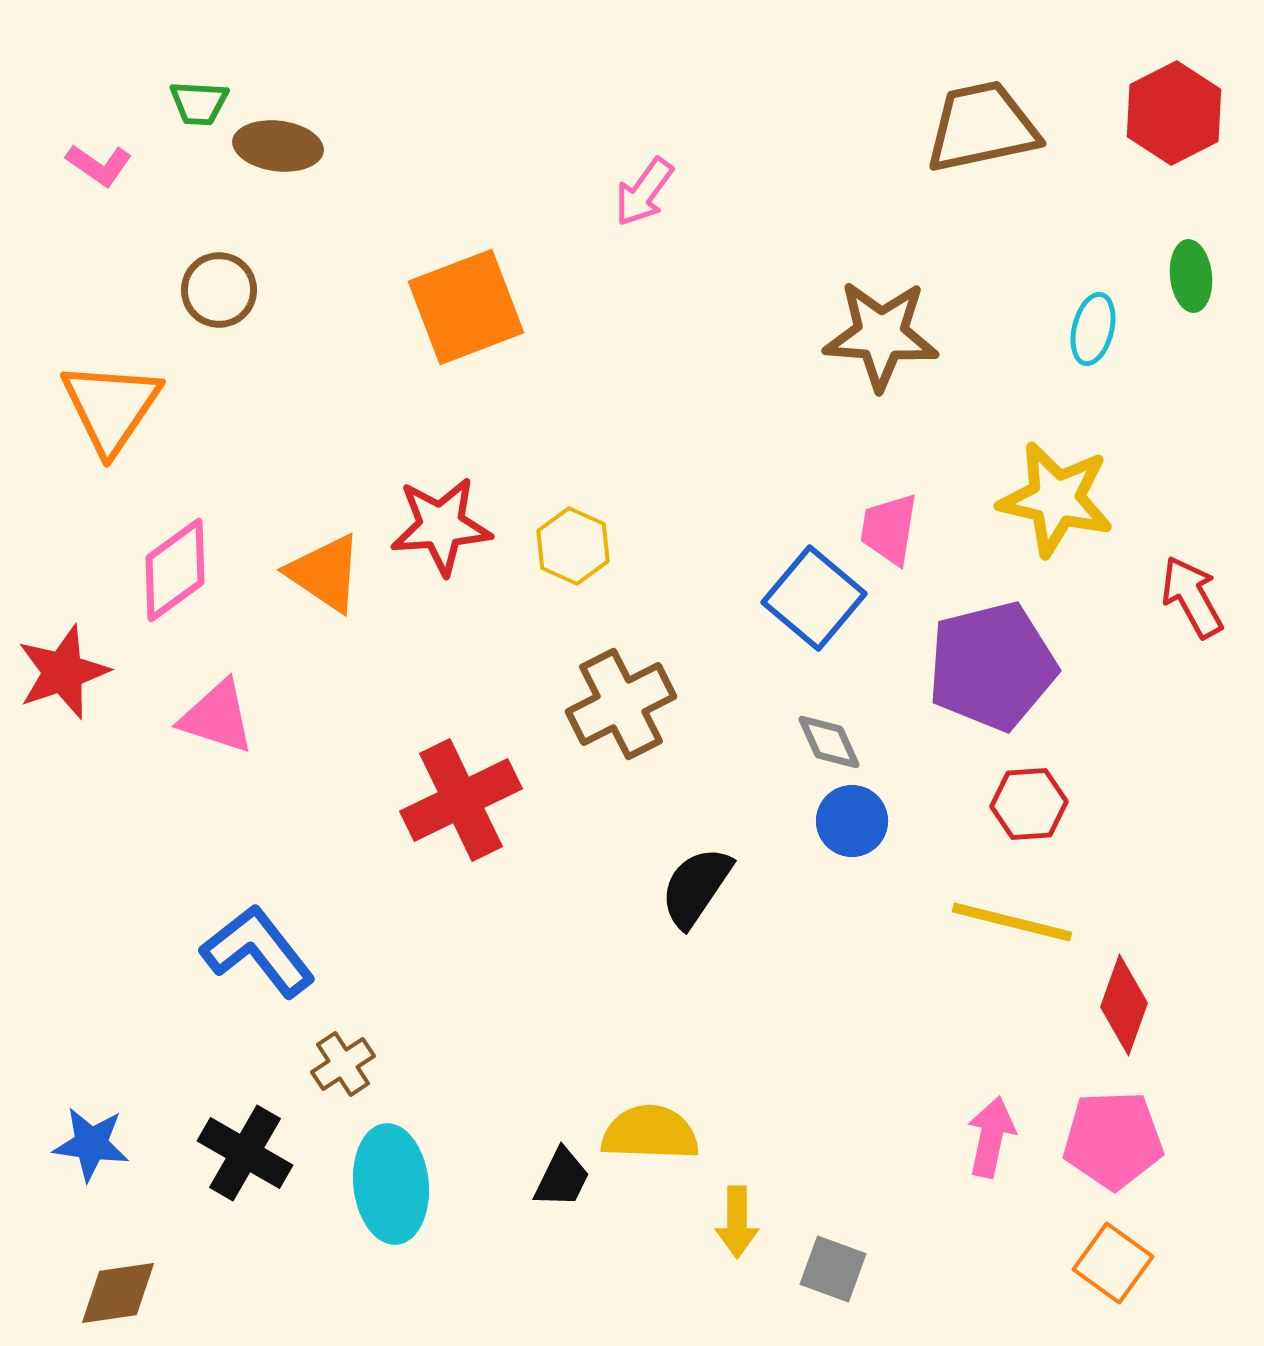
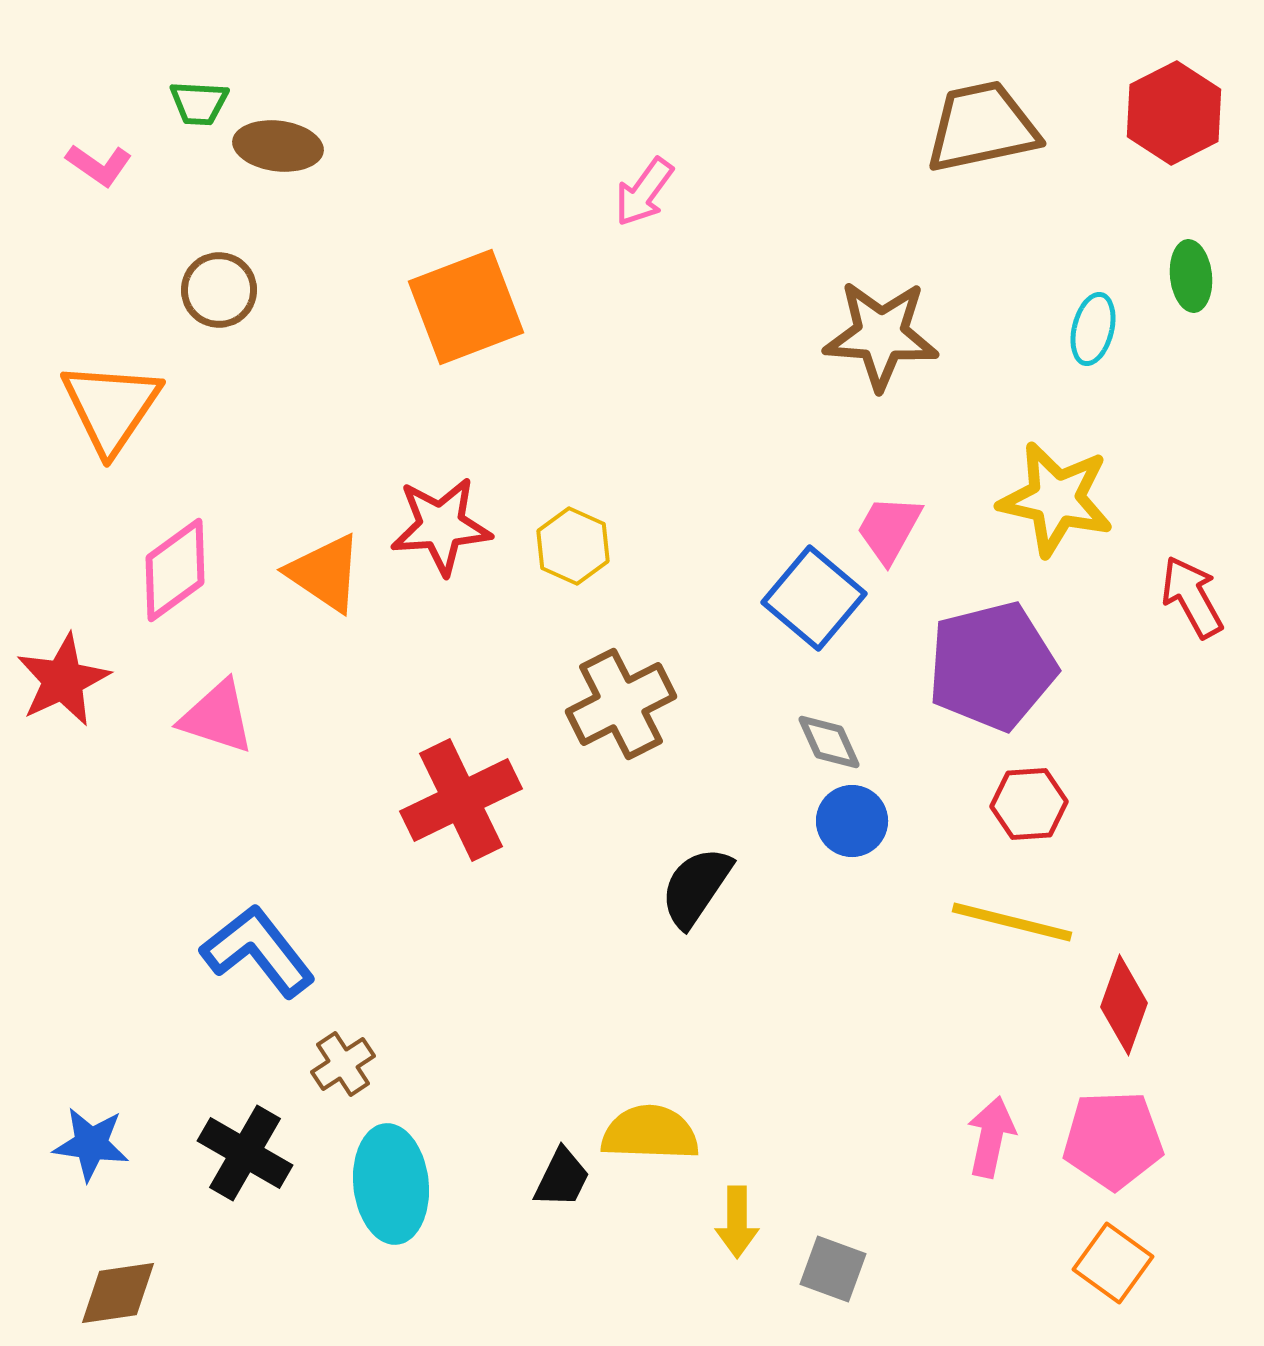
pink trapezoid at (889, 529): rotated 20 degrees clockwise
red star at (63, 672): moved 8 px down; rotated 6 degrees counterclockwise
